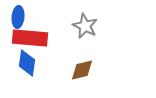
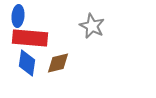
blue ellipse: moved 1 px up
gray star: moved 7 px right
brown diamond: moved 24 px left, 7 px up
